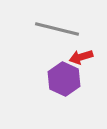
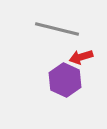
purple hexagon: moved 1 px right, 1 px down
